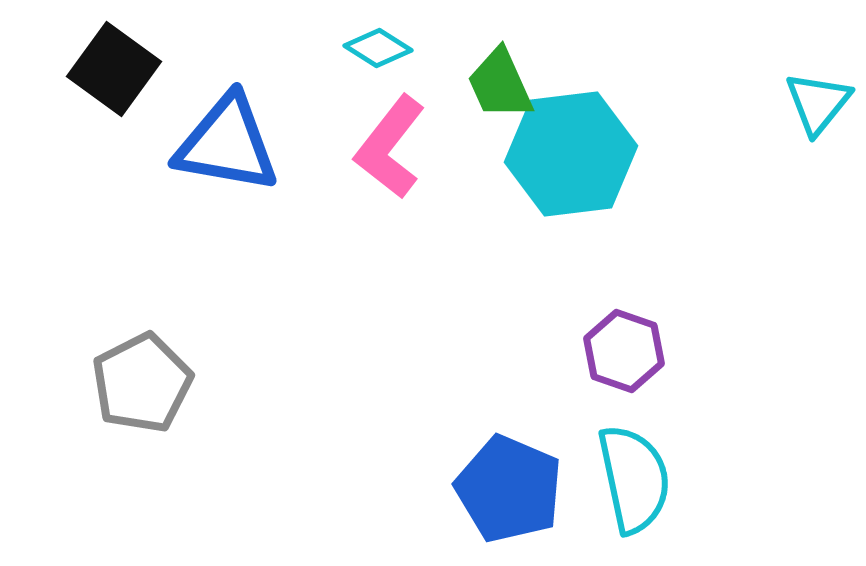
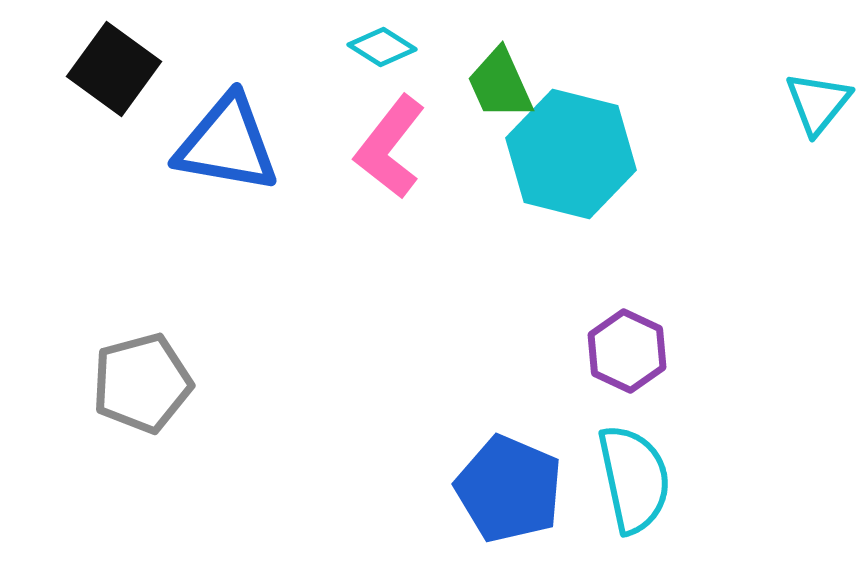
cyan diamond: moved 4 px right, 1 px up
cyan hexagon: rotated 21 degrees clockwise
purple hexagon: moved 3 px right; rotated 6 degrees clockwise
gray pentagon: rotated 12 degrees clockwise
